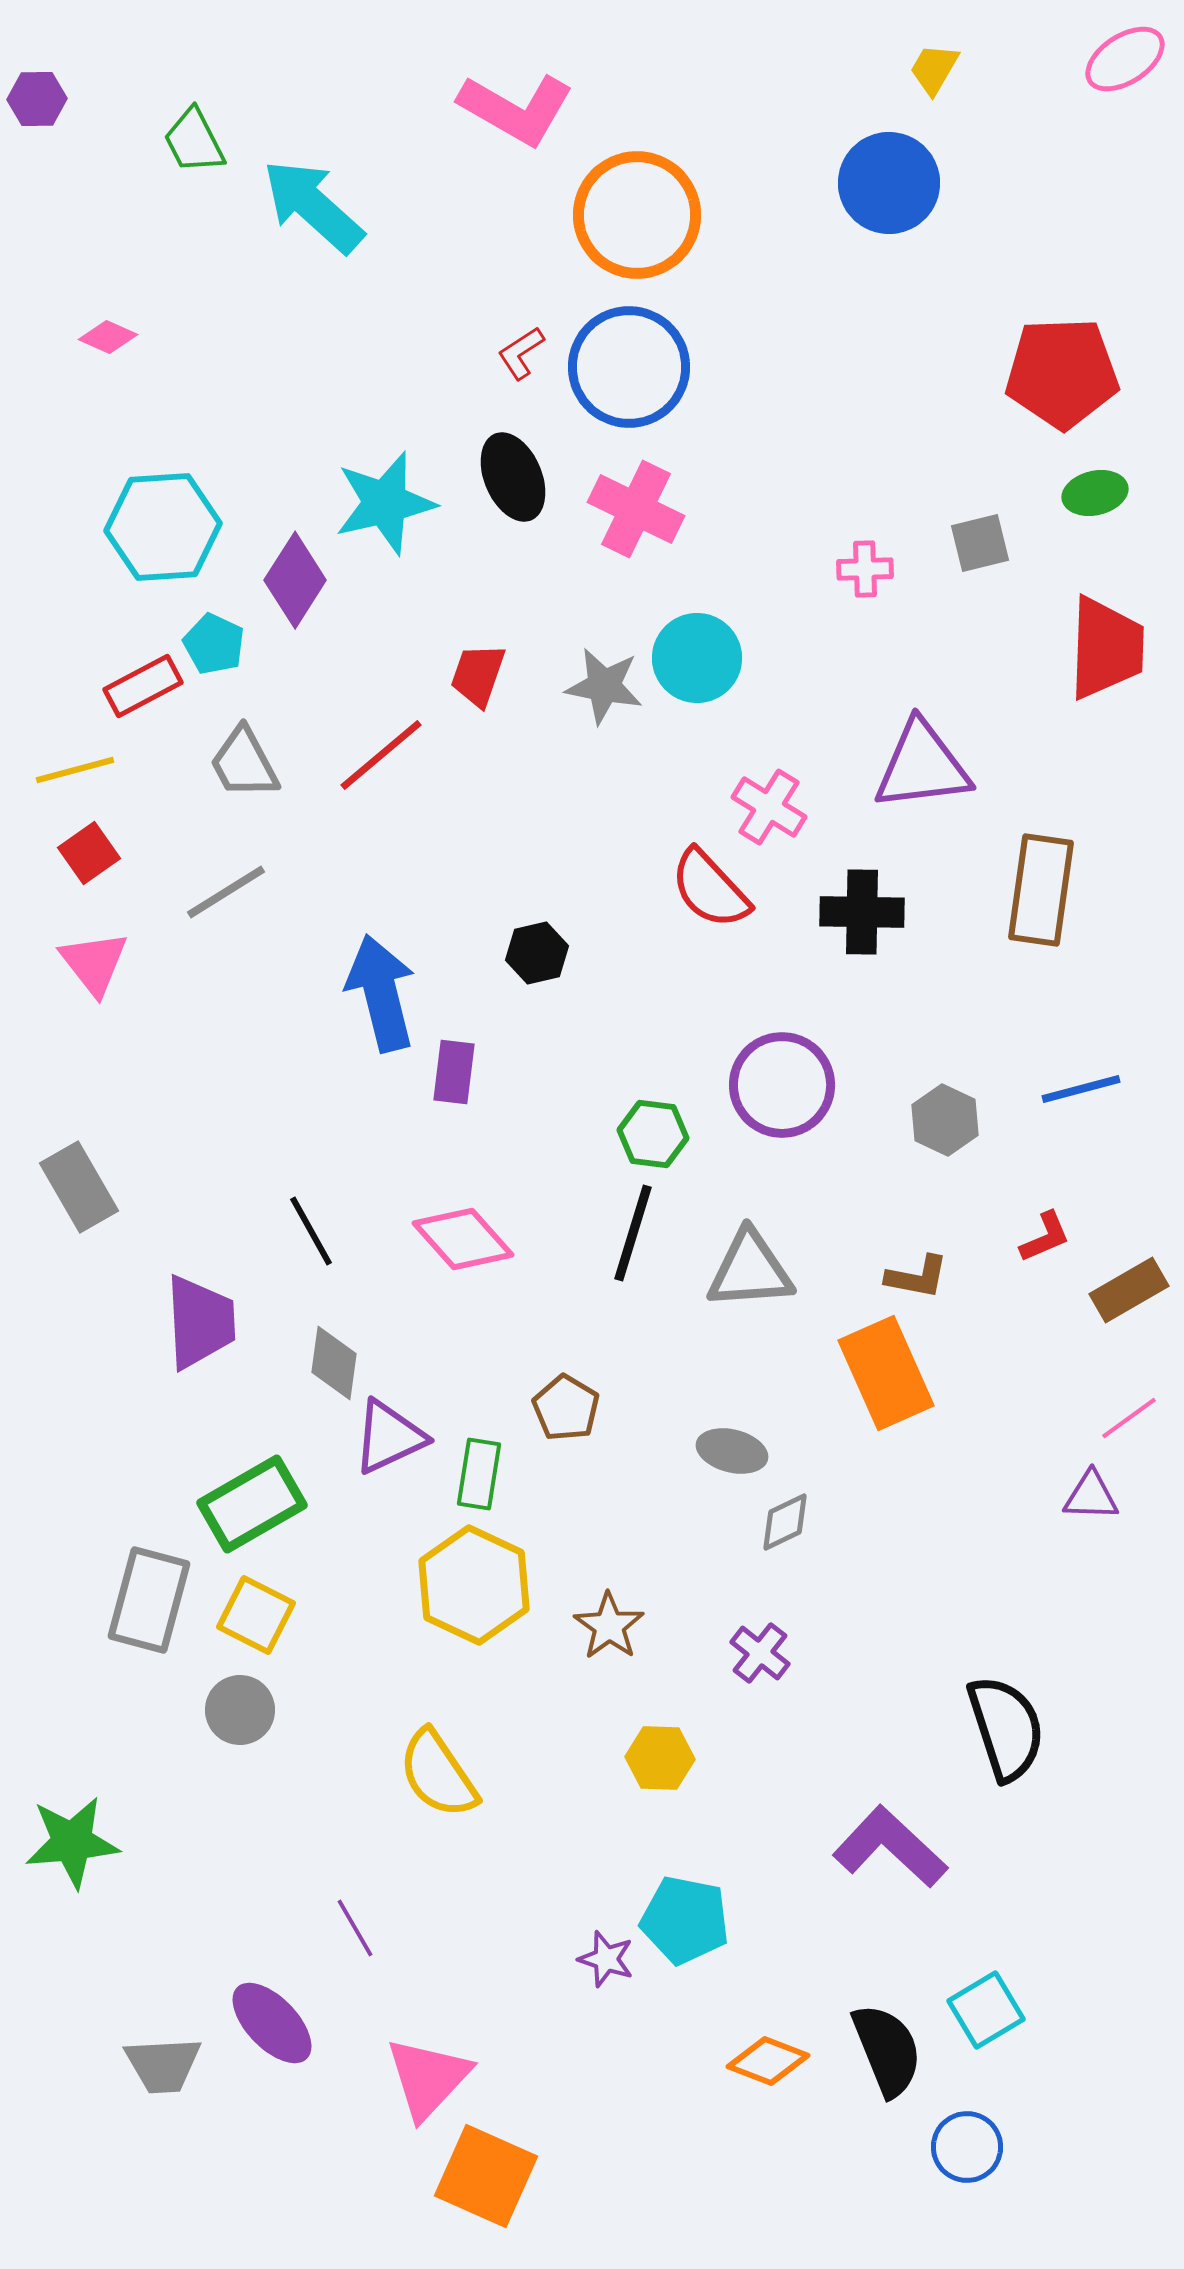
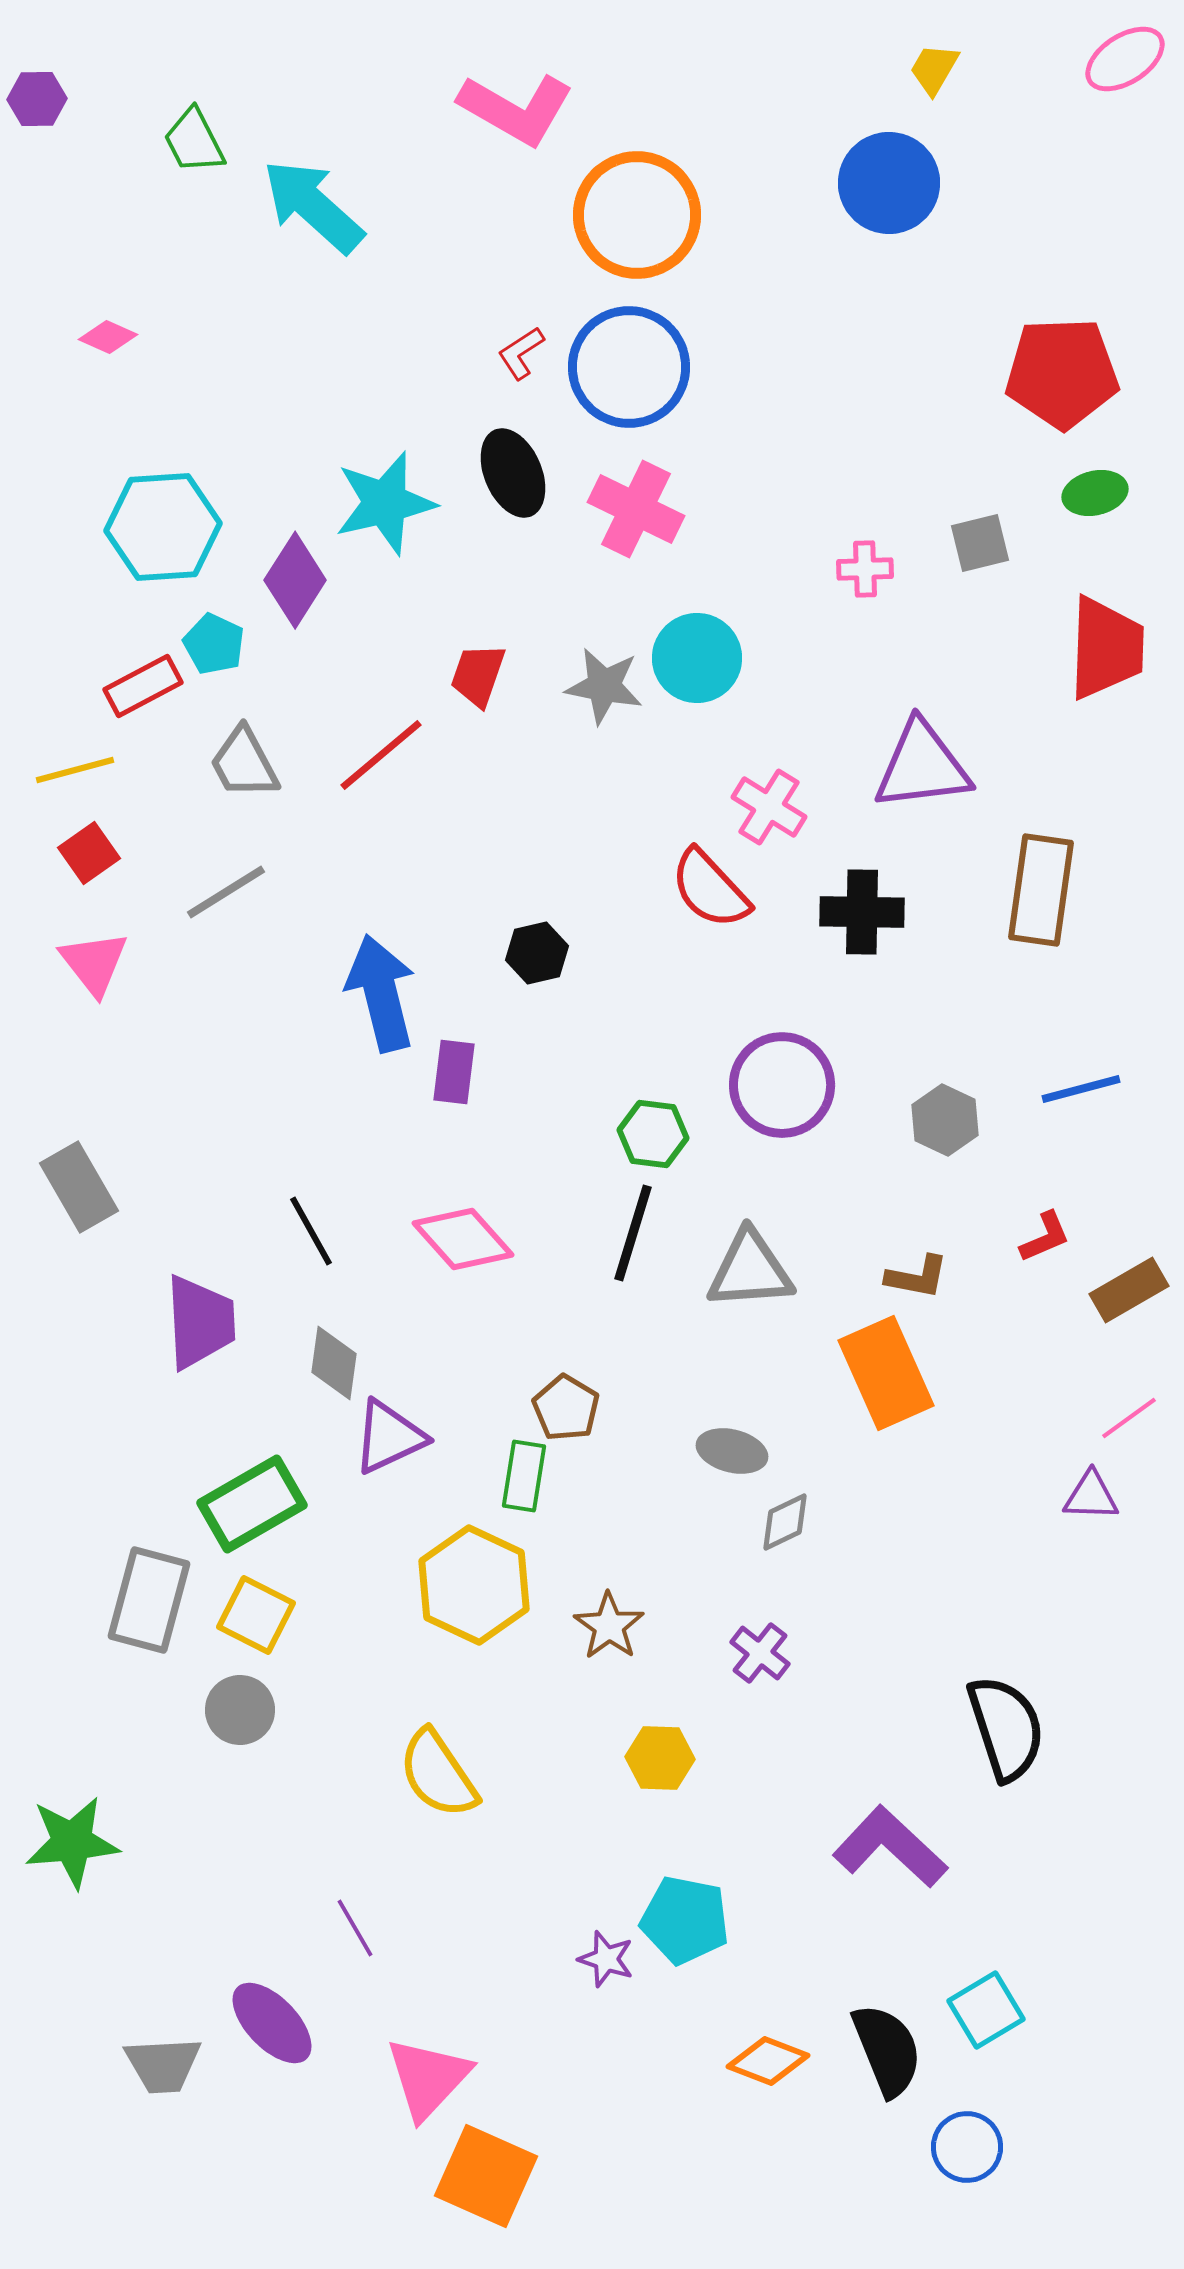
black ellipse at (513, 477): moved 4 px up
green rectangle at (479, 1474): moved 45 px right, 2 px down
